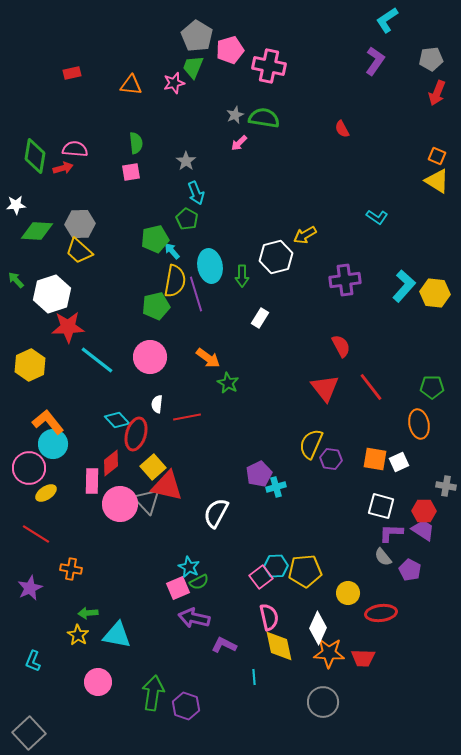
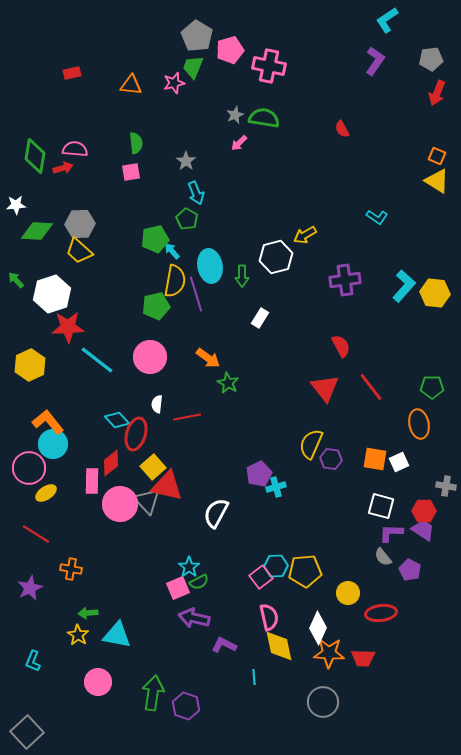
cyan star at (189, 567): rotated 10 degrees clockwise
gray square at (29, 733): moved 2 px left, 1 px up
